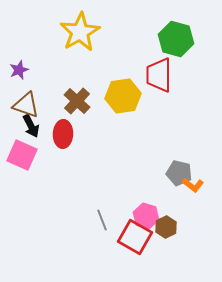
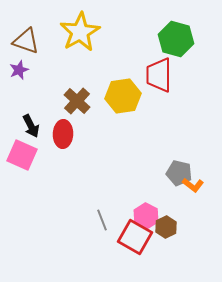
brown triangle: moved 64 px up
pink hexagon: rotated 10 degrees clockwise
